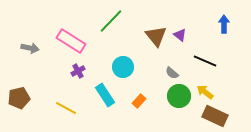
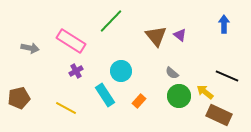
black line: moved 22 px right, 15 px down
cyan circle: moved 2 px left, 4 px down
purple cross: moved 2 px left
brown rectangle: moved 4 px right, 1 px up
